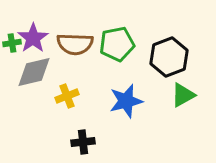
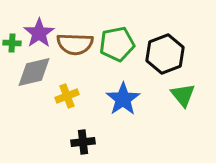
purple star: moved 6 px right, 5 px up
green cross: rotated 12 degrees clockwise
black hexagon: moved 4 px left, 3 px up
green triangle: rotated 40 degrees counterclockwise
blue star: moved 3 px left, 2 px up; rotated 20 degrees counterclockwise
